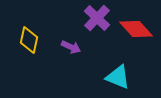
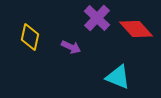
yellow diamond: moved 1 px right, 3 px up
